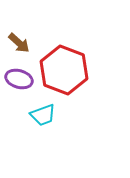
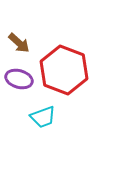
cyan trapezoid: moved 2 px down
